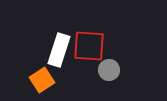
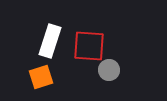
white rectangle: moved 9 px left, 9 px up
orange square: moved 1 px left, 3 px up; rotated 15 degrees clockwise
